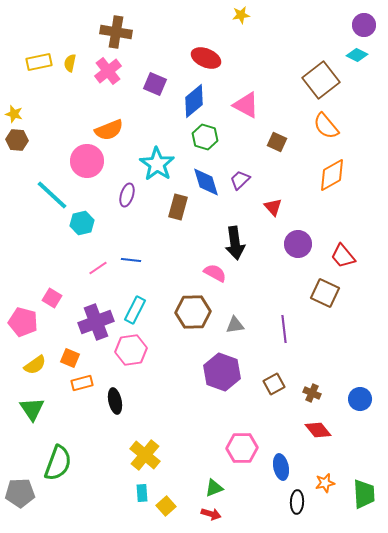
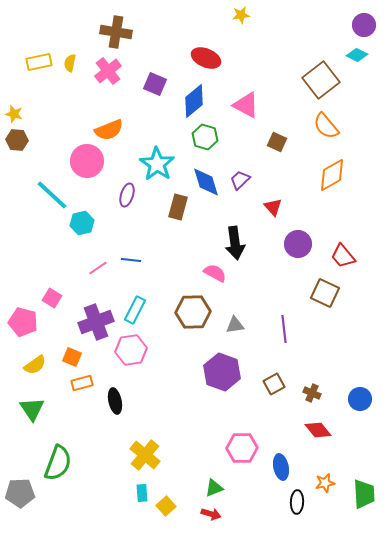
orange square at (70, 358): moved 2 px right, 1 px up
